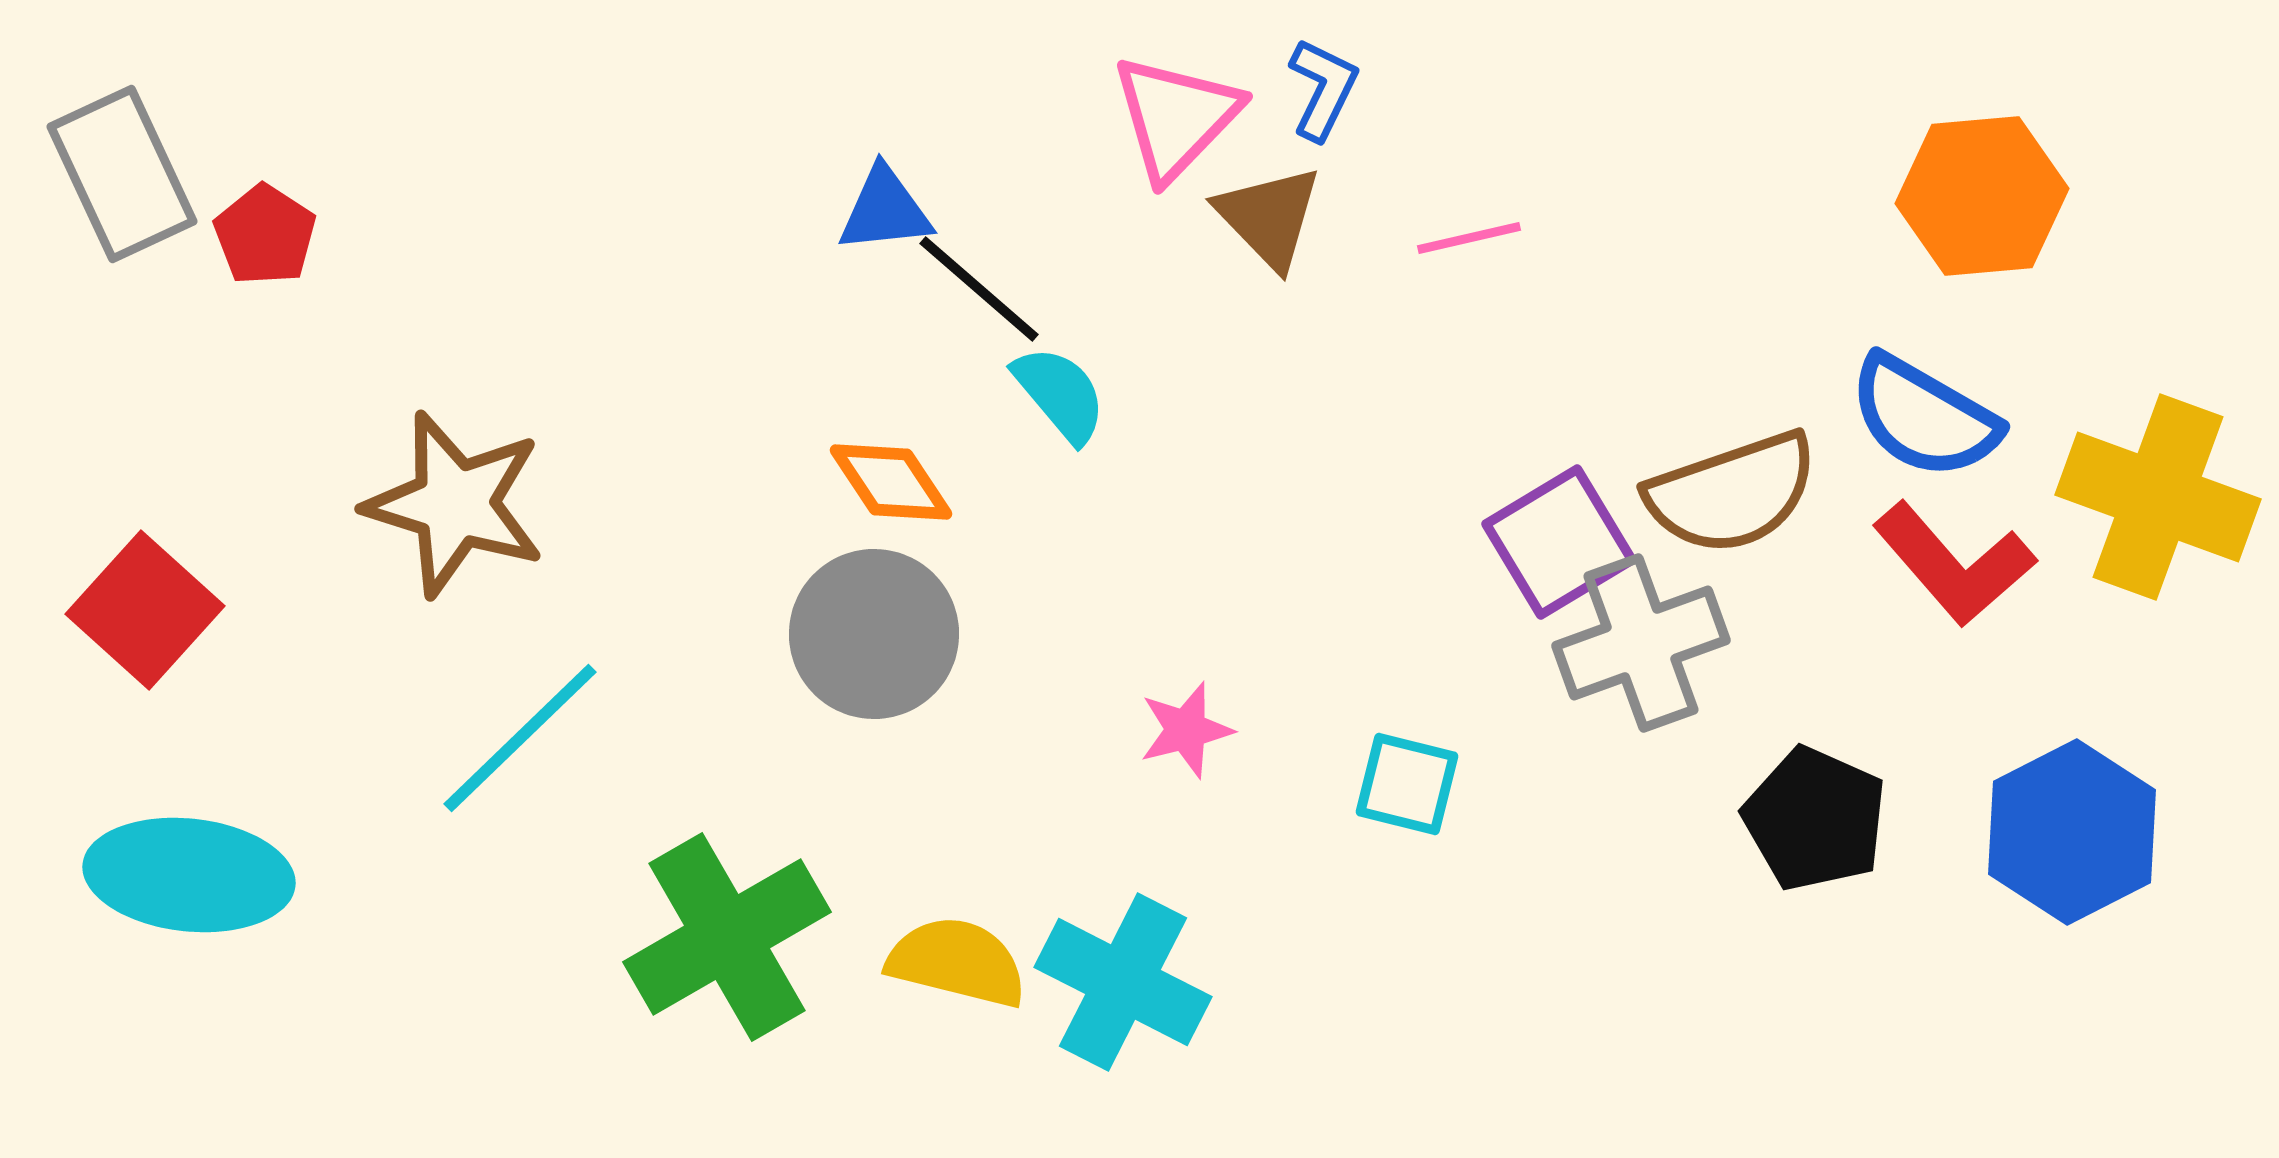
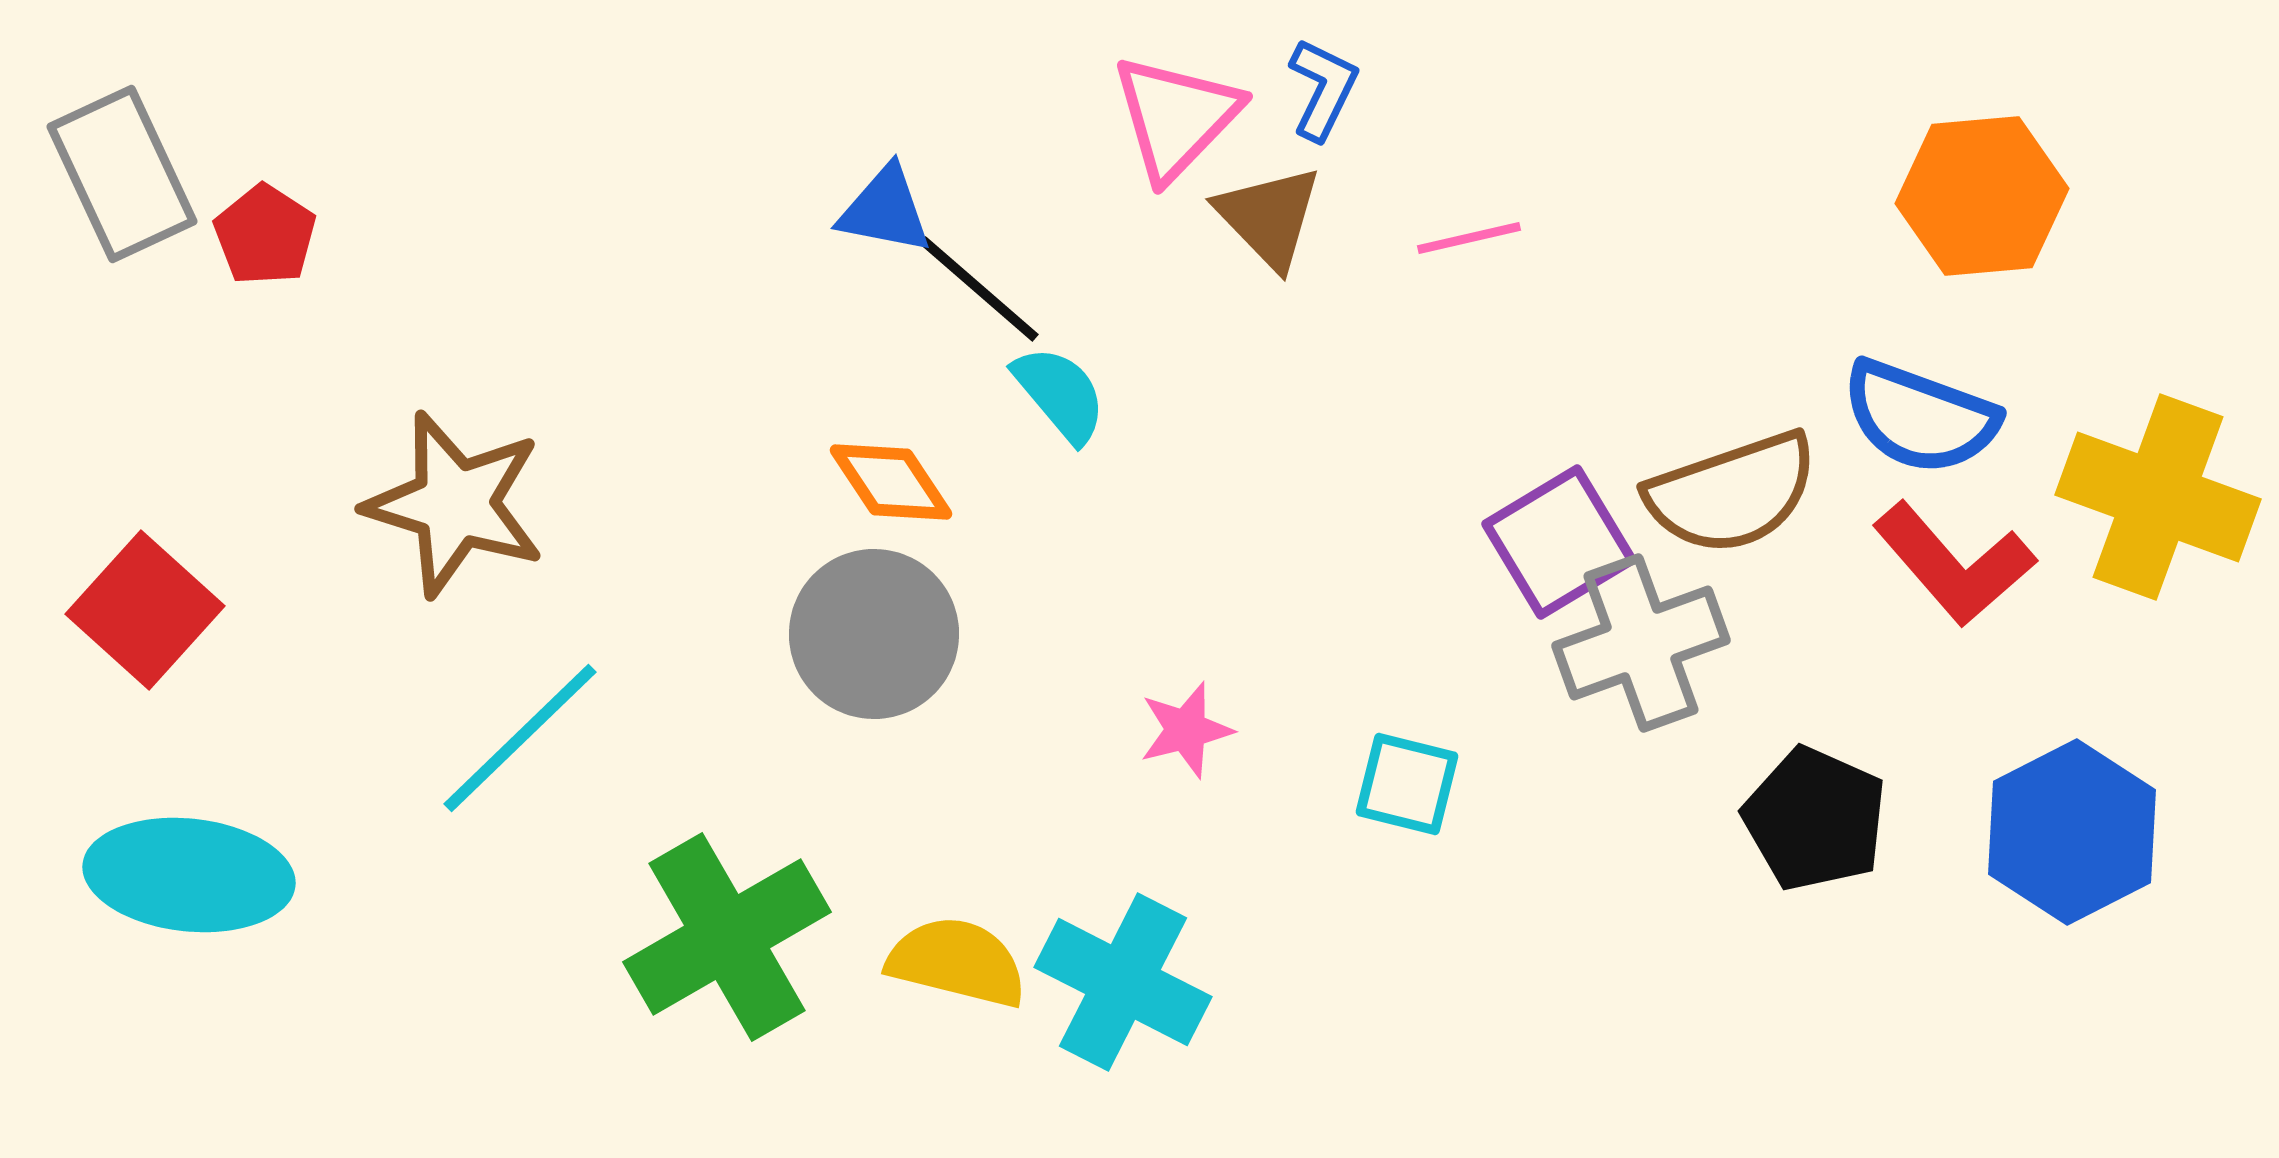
blue triangle: rotated 17 degrees clockwise
blue semicircle: moved 4 px left; rotated 10 degrees counterclockwise
